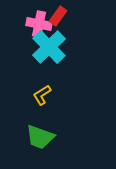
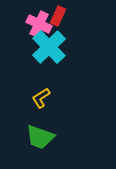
red rectangle: rotated 12 degrees counterclockwise
pink cross: rotated 15 degrees clockwise
yellow L-shape: moved 1 px left, 3 px down
